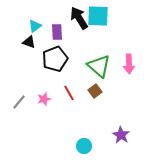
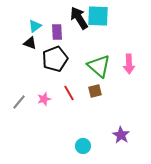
black triangle: moved 1 px right, 1 px down
brown square: rotated 24 degrees clockwise
cyan circle: moved 1 px left
